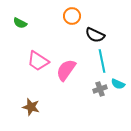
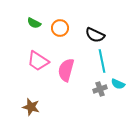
orange circle: moved 12 px left, 12 px down
green semicircle: moved 14 px right
pink semicircle: rotated 20 degrees counterclockwise
